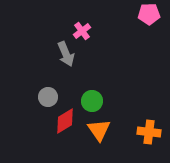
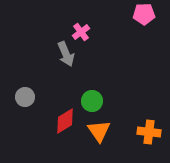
pink pentagon: moved 5 px left
pink cross: moved 1 px left, 1 px down
gray circle: moved 23 px left
orange triangle: moved 1 px down
